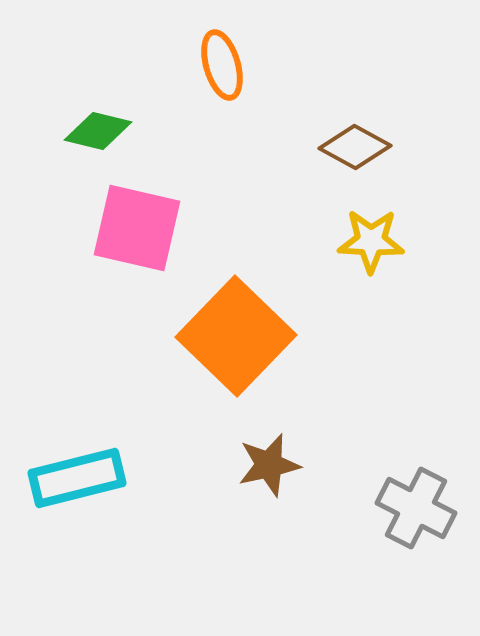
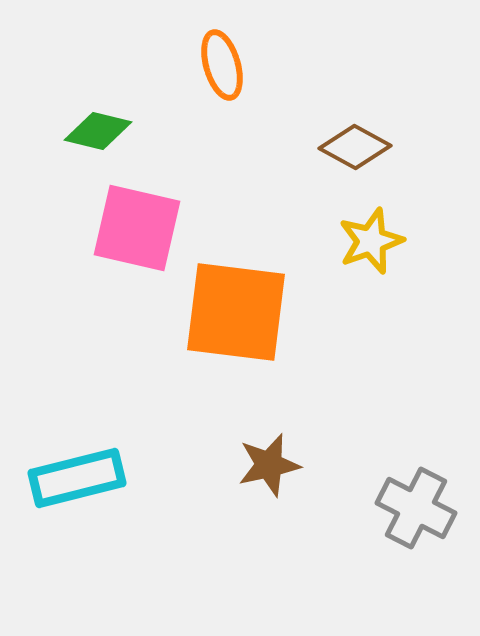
yellow star: rotated 22 degrees counterclockwise
orange square: moved 24 px up; rotated 37 degrees counterclockwise
